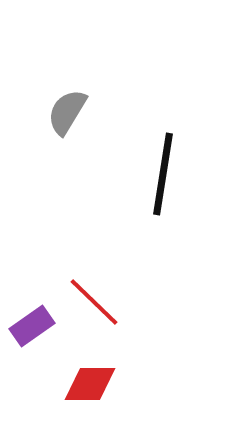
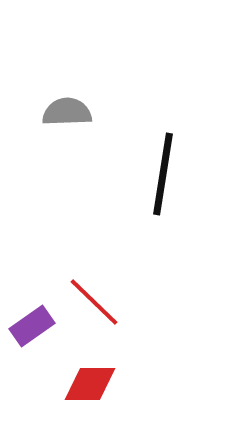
gray semicircle: rotated 57 degrees clockwise
